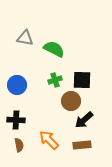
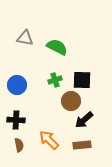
green semicircle: moved 3 px right, 2 px up
